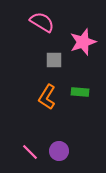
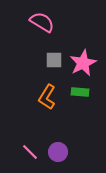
pink star: moved 21 px down; rotated 8 degrees counterclockwise
purple circle: moved 1 px left, 1 px down
